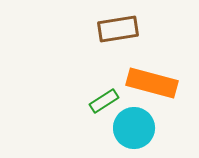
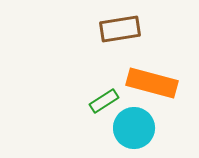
brown rectangle: moved 2 px right
